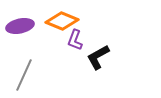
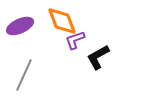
orange diamond: rotated 48 degrees clockwise
purple ellipse: rotated 12 degrees counterclockwise
purple L-shape: rotated 50 degrees clockwise
